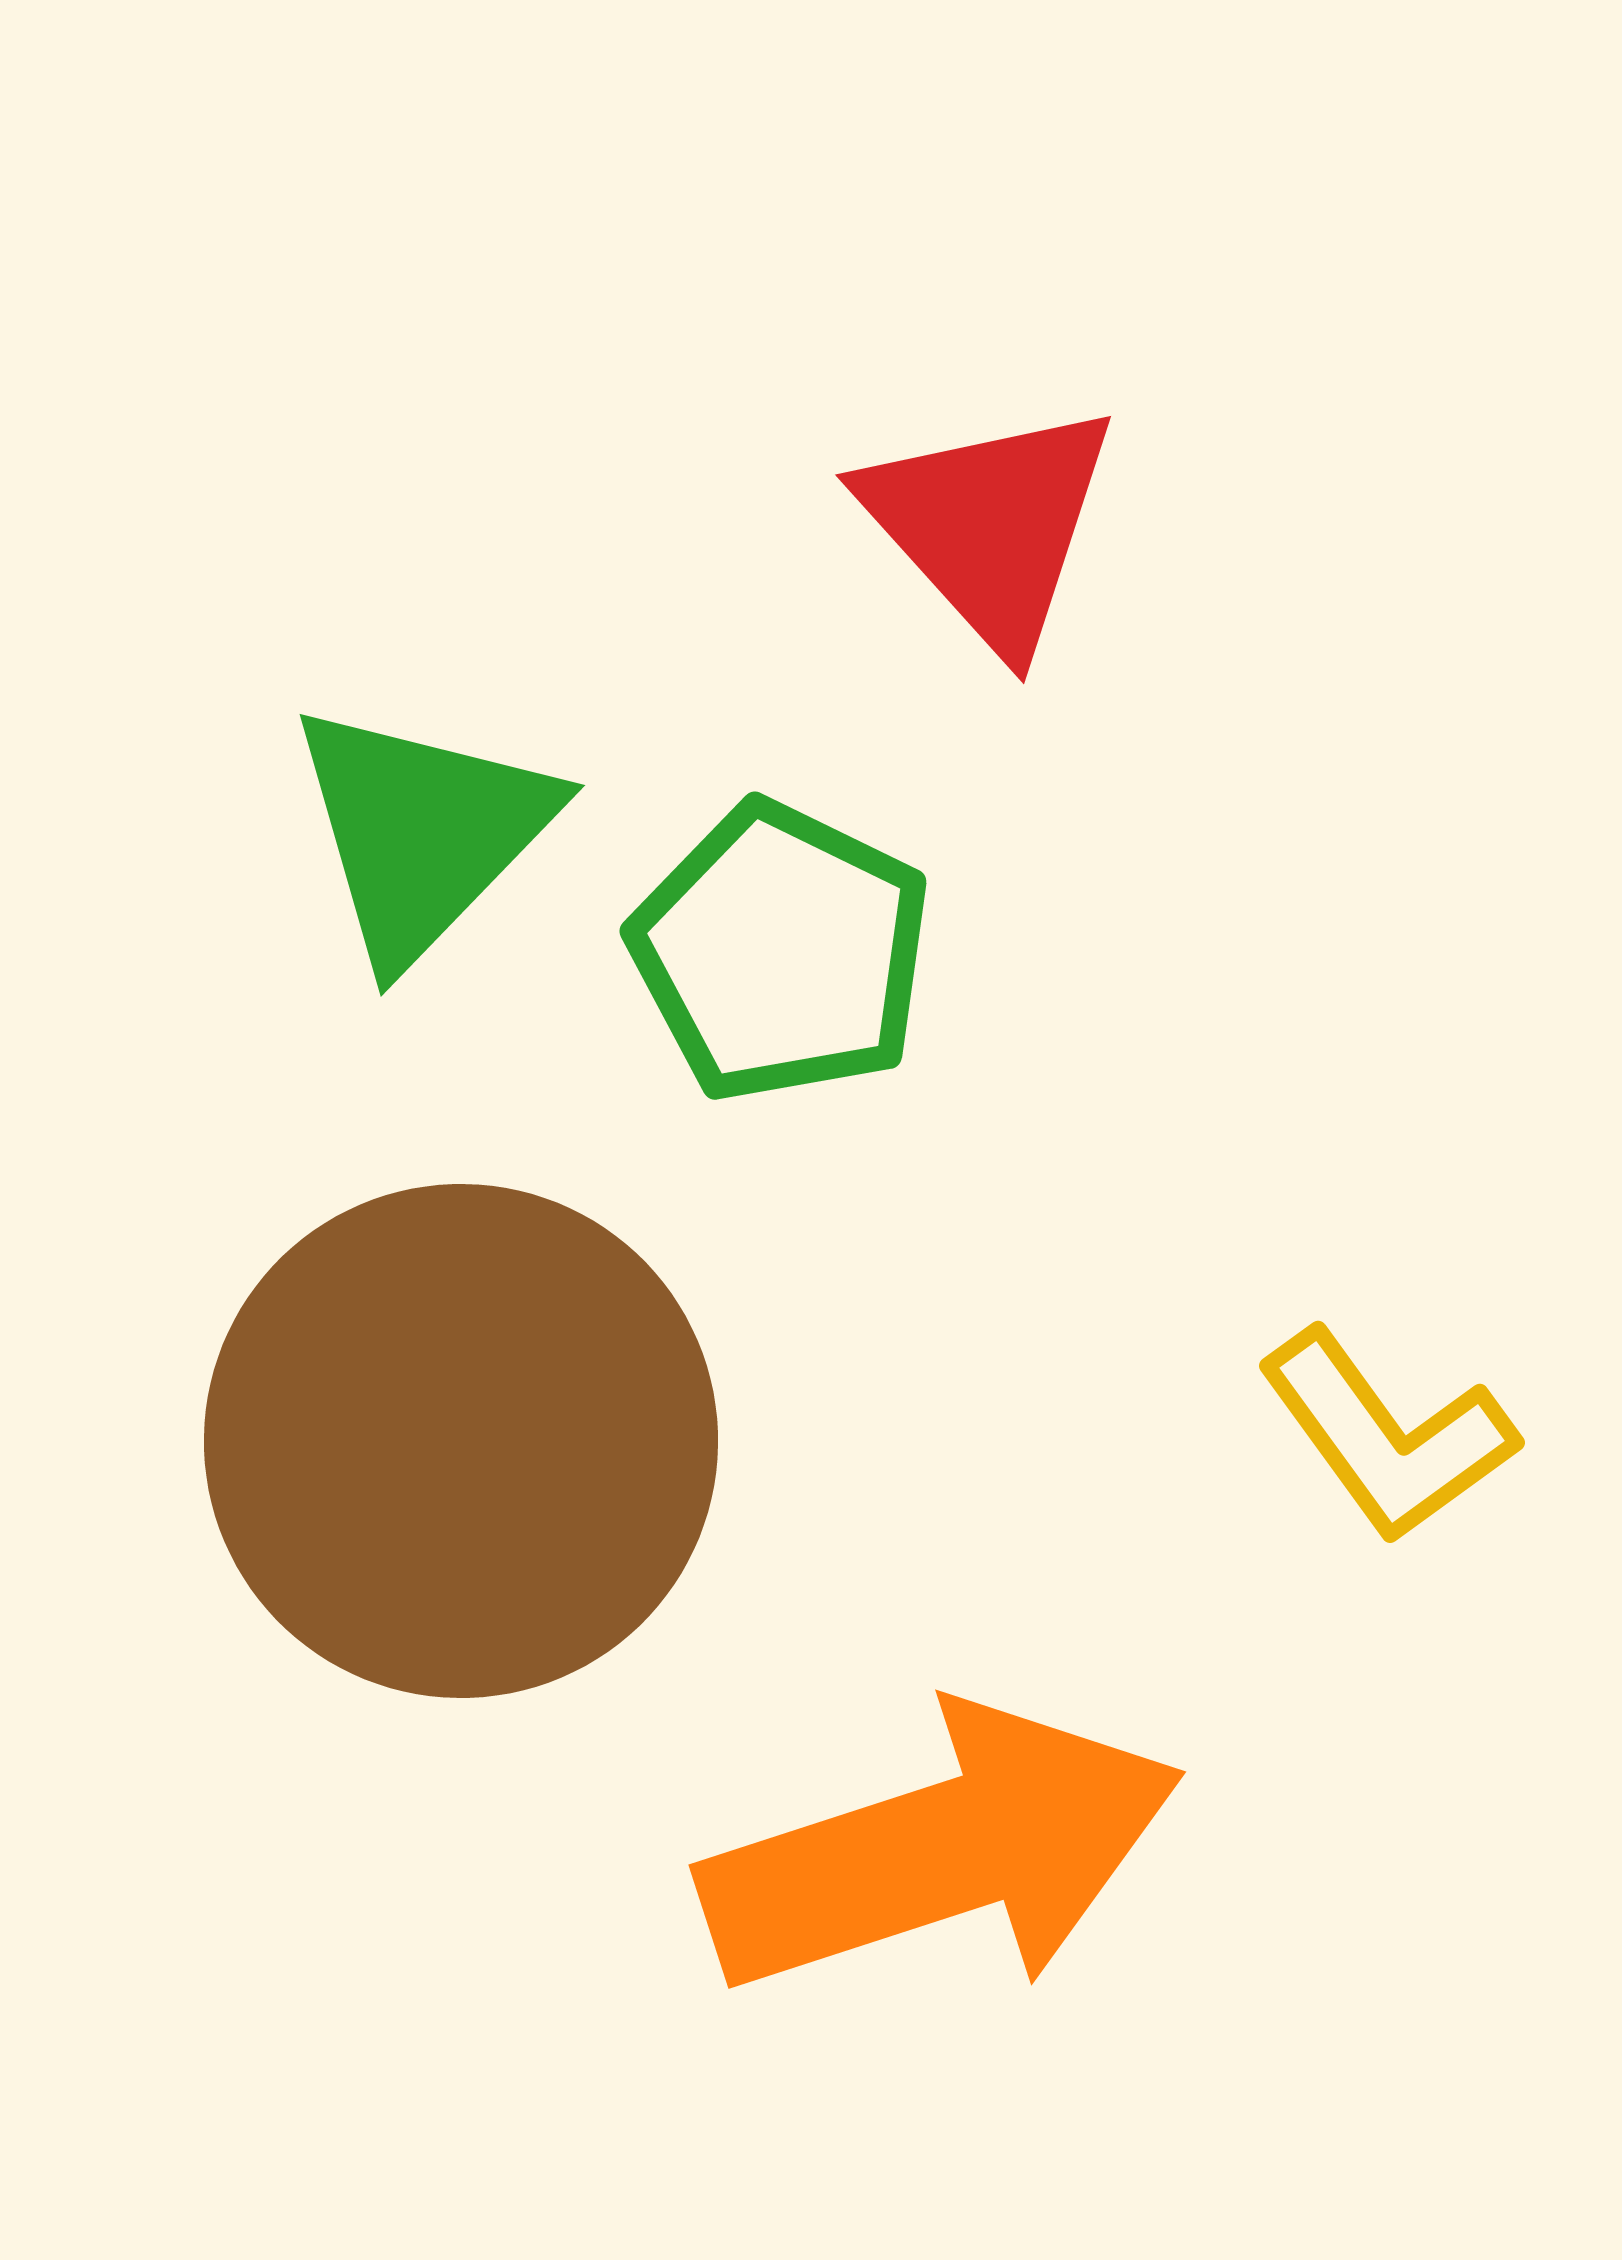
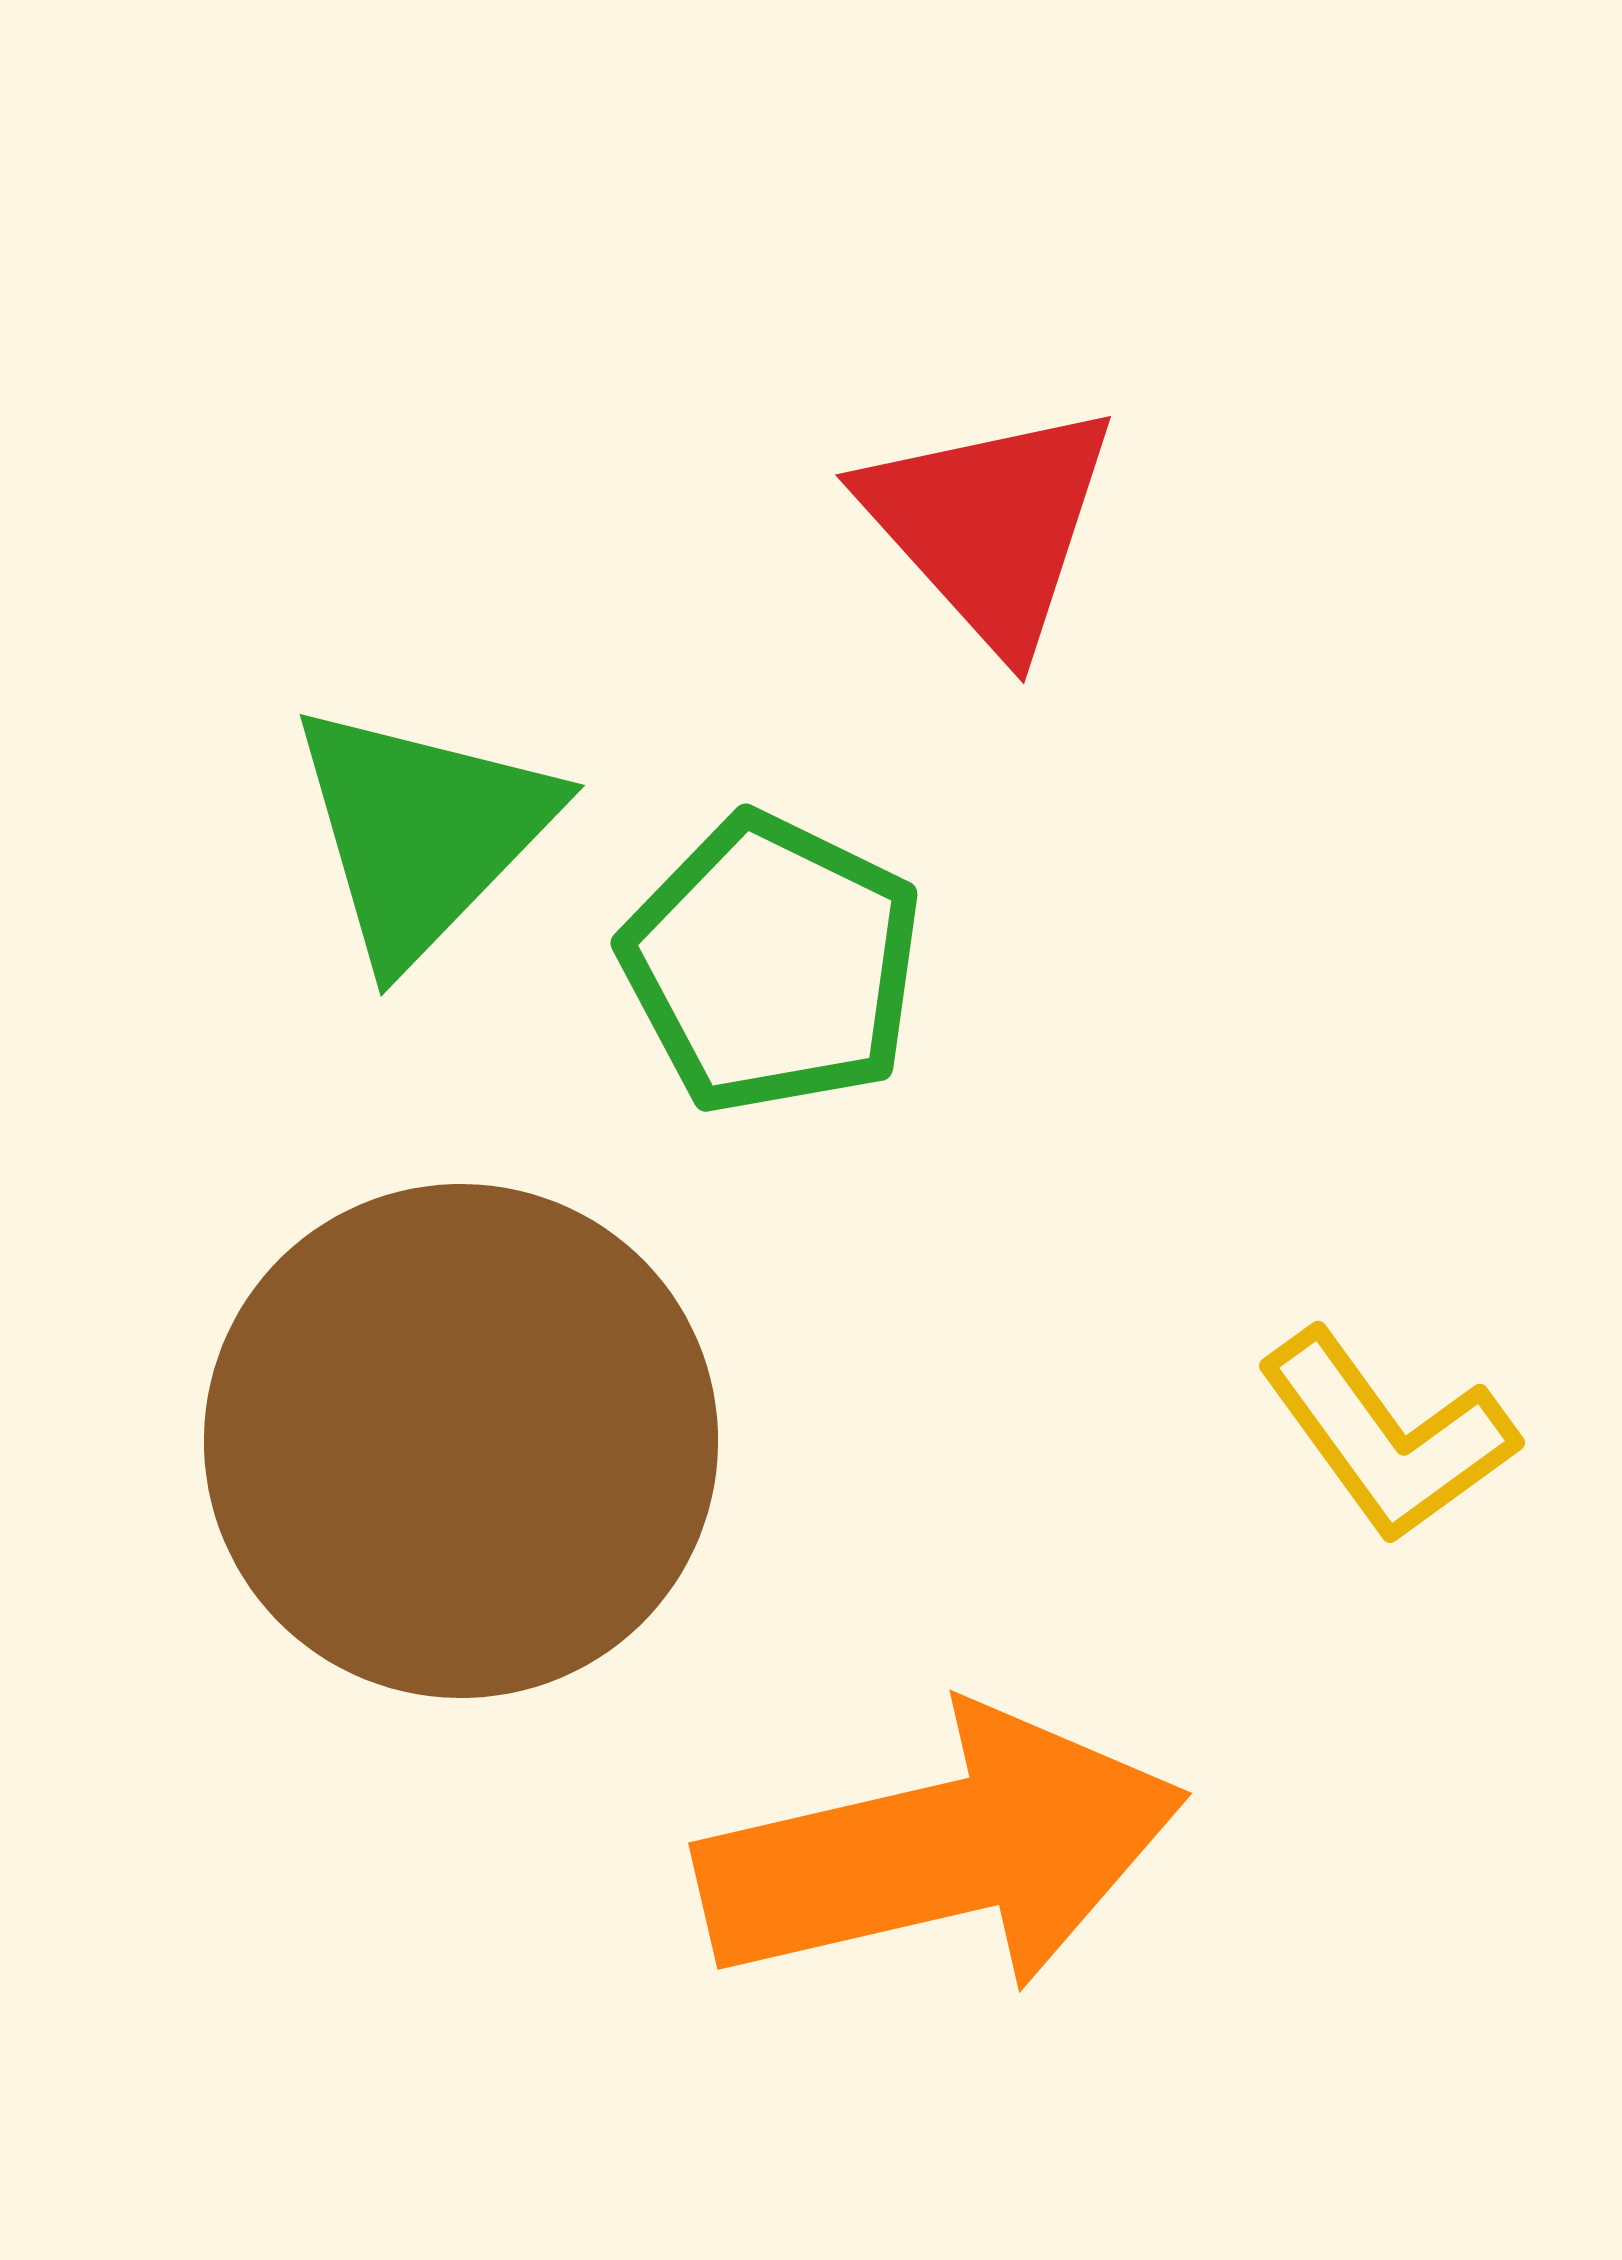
green pentagon: moved 9 px left, 12 px down
orange arrow: rotated 5 degrees clockwise
